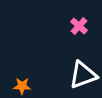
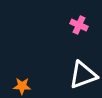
pink cross: moved 1 px up; rotated 18 degrees counterclockwise
